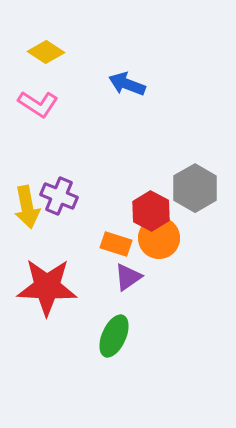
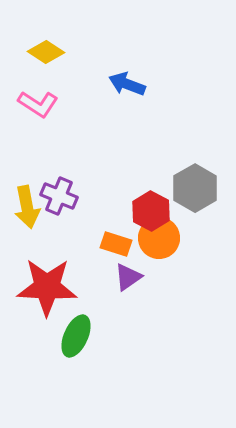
green ellipse: moved 38 px left
